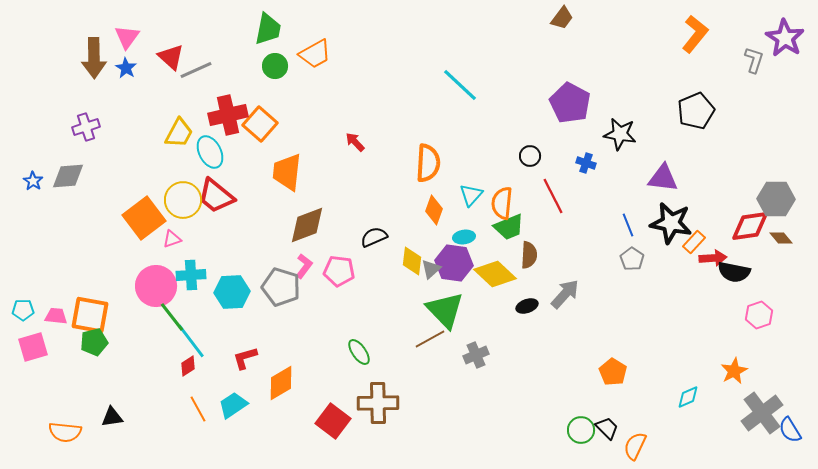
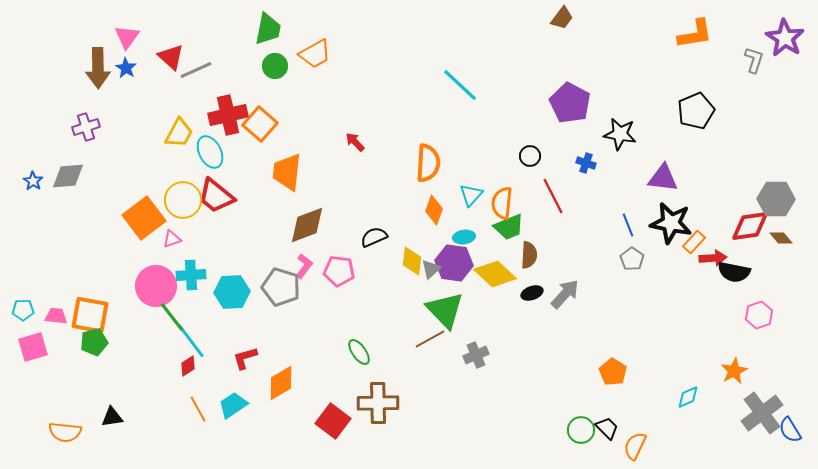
orange L-shape at (695, 34): rotated 42 degrees clockwise
brown arrow at (94, 58): moved 4 px right, 10 px down
black ellipse at (527, 306): moved 5 px right, 13 px up
